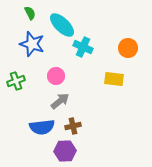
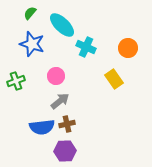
green semicircle: rotated 112 degrees counterclockwise
cyan cross: moved 3 px right
yellow rectangle: rotated 48 degrees clockwise
brown cross: moved 6 px left, 2 px up
